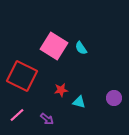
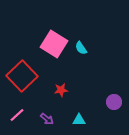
pink square: moved 2 px up
red square: rotated 20 degrees clockwise
purple circle: moved 4 px down
cyan triangle: moved 18 px down; rotated 16 degrees counterclockwise
